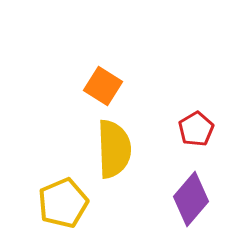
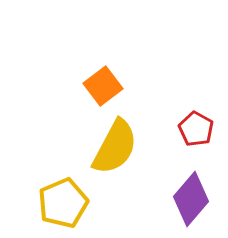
orange square: rotated 21 degrees clockwise
red pentagon: rotated 12 degrees counterclockwise
yellow semicircle: moved 1 px right, 2 px up; rotated 30 degrees clockwise
